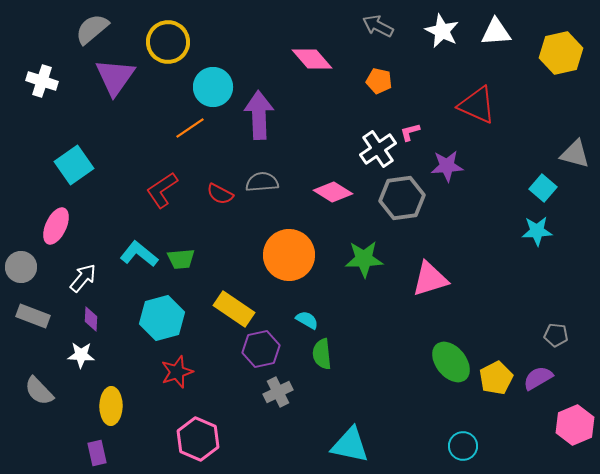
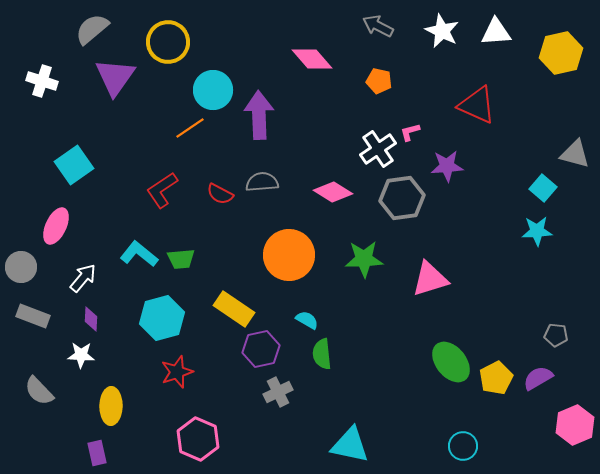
cyan circle at (213, 87): moved 3 px down
